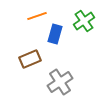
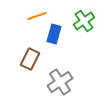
blue rectangle: moved 1 px left
brown rectangle: rotated 40 degrees counterclockwise
